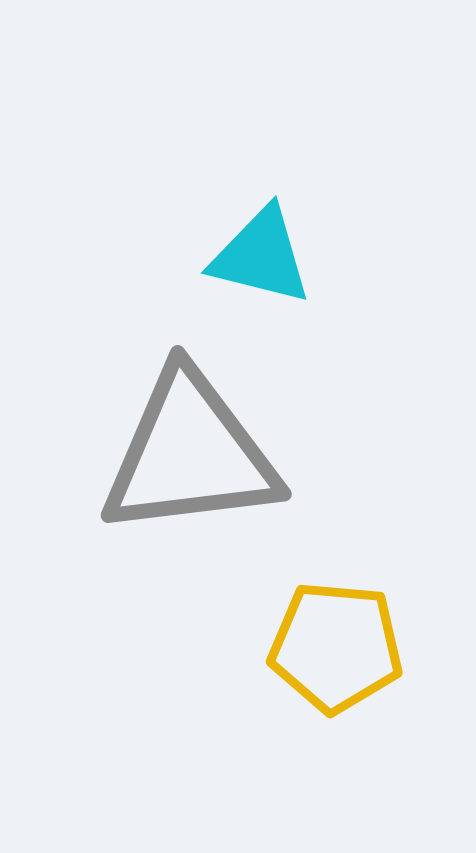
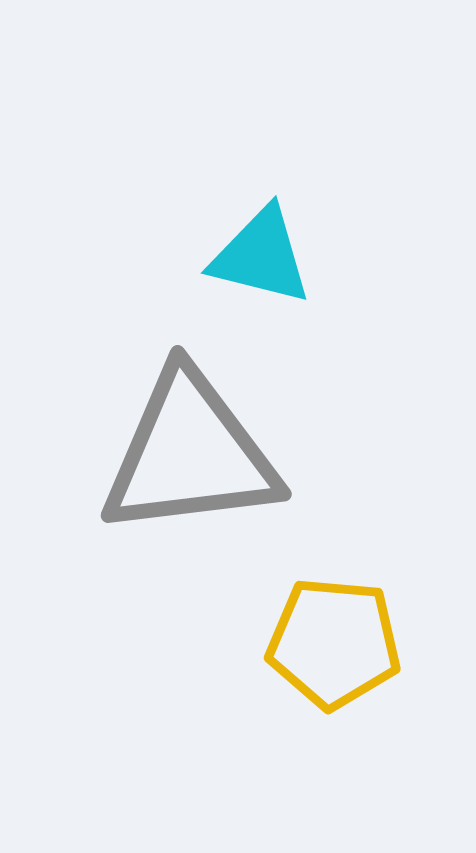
yellow pentagon: moved 2 px left, 4 px up
